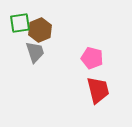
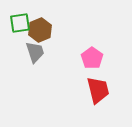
pink pentagon: rotated 20 degrees clockwise
